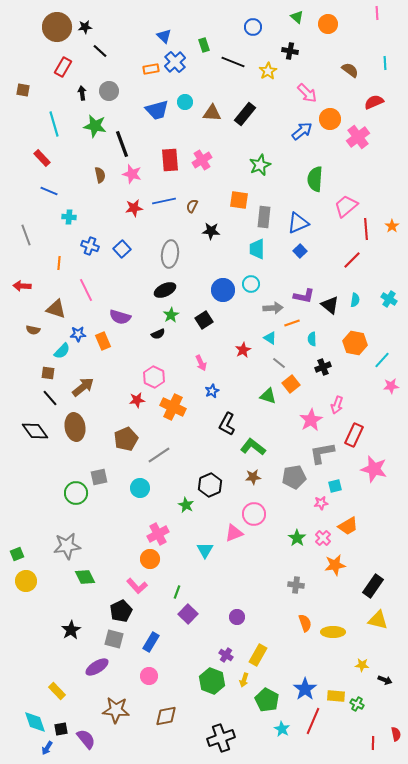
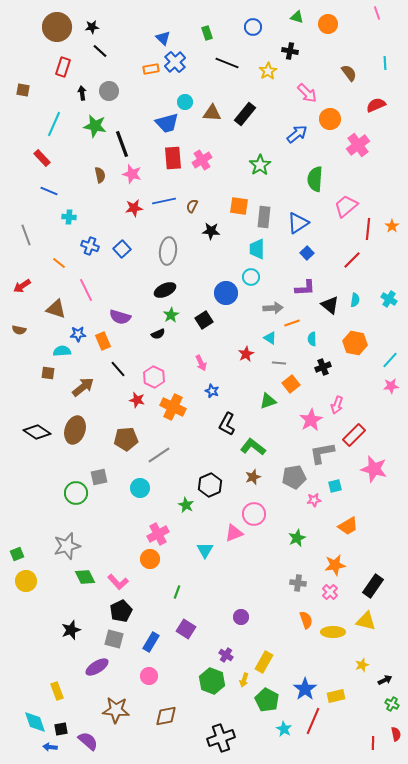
pink line at (377, 13): rotated 16 degrees counterclockwise
green triangle at (297, 17): rotated 24 degrees counterclockwise
black star at (85, 27): moved 7 px right
blue triangle at (164, 36): moved 1 px left, 2 px down
green rectangle at (204, 45): moved 3 px right, 12 px up
black line at (233, 62): moved 6 px left, 1 px down
red rectangle at (63, 67): rotated 12 degrees counterclockwise
brown semicircle at (350, 70): moved 1 px left, 3 px down; rotated 18 degrees clockwise
red semicircle at (374, 102): moved 2 px right, 3 px down
blue trapezoid at (157, 110): moved 10 px right, 13 px down
cyan line at (54, 124): rotated 40 degrees clockwise
blue arrow at (302, 131): moved 5 px left, 3 px down
pink cross at (358, 137): moved 8 px down
red rectangle at (170, 160): moved 3 px right, 2 px up
green star at (260, 165): rotated 10 degrees counterclockwise
orange square at (239, 200): moved 6 px down
blue triangle at (298, 223): rotated 10 degrees counterclockwise
red line at (366, 229): moved 2 px right; rotated 10 degrees clockwise
blue square at (300, 251): moved 7 px right, 2 px down
gray ellipse at (170, 254): moved 2 px left, 3 px up
orange line at (59, 263): rotated 56 degrees counterclockwise
cyan circle at (251, 284): moved 7 px up
red arrow at (22, 286): rotated 36 degrees counterclockwise
blue circle at (223, 290): moved 3 px right, 3 px down
purple L-shape at (304, 296): moved 1 px right, 8 px up; rotated 15 degrees counterclockwise
brown semicircle at (33, 330): moved 14 px left
red star at (243, 350): moved 3 px right, 4 px down
cyan semicircle at (62, 351): rotated 138 degrees counterclockwise
cyan line at (382, 360): moved 8 px right
gray line at (279, 363): rotated 32 degrees counterclockwise
blue star at (212, 391): rotated 24 degrees counterclockwise
green triangle at (268, 396): moved 5 px down; rotated 36 degrees counterclockwise
black line at (50, 398): moved 68 px right, 29 px up
red star at (137, 400): rotated 21 degrees clockwise
brown ellipse at (75, 427): moved 3 px down; rotated 28 degrees clockwise
black diamond at (35, 431): moved 2 px right, 1 px down; rotated 20 degrees counterclockwise
red rectangle at (354, 435): rotated 20 degrees clockwise
brown pentagon at (126, 439): rotated 20 degrees clockwise
brown star at (253, 477): rotated 14 degrees counterclockwise
pink star at (321, 503): moved 7 px left, 3 px up
green star at (297, 538): rotated 12 degrees clockwise
pink cross at (323, 538): moved 7 px right, 54 px down
gray star at (67, 546): rotated 8 degrees counterclockwise
gray cross at (296, 585): moved 2 px right, 2 px up
pink L-shape at (137, 586): moved 19 px left, 4 px up
purple square at (188, 614): moved 2 px left, 15 px down; rotated 12 degrees counterclockwise
purple circle at (237, 617): moved 4 px right
yellow triangle at (378, 620): moved 12 px left, 1 px down
orange semicircle at (305, 623): moved 1 px right, 3 px up
black star at (71, 630): rotated 12 degrees clockwise
yellow rectangle at (258, 655): moved 6 px right, 7 px down
yellow star at (362, 665): rotated 24 degrees counterclockwise
black arrow at (385, 680): rotated 48 degrees counterclockwise
yellow rectangle at (57, 691): rotated 24 degrees clockwise
yellow rectangle at (336, 696): rotated 18 degrees counterclockwise
green cross at (357, 704): moved 35 px right
cyan star at (282, 729): moved 2 px right
purple semicircle at (86, 739): moved 2 px right, 2 px down; rotated 10 degrees counterclockwise
blue arrow at (47, 748): moved 3 px right, 1 px up; rotated 64 degrees clockwise
